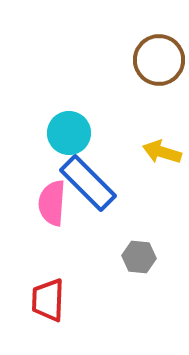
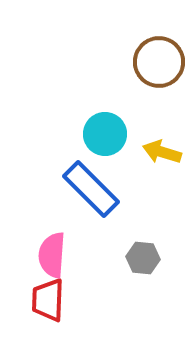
brown circle: moved 2 px down
cyan circle: moved 36 px right, 1 px down
blue rectangle: moved 3 px right, 6 px down
pink semicircle: moved 52 px down
gray hexagon: moved 4 px right, 1 px down
